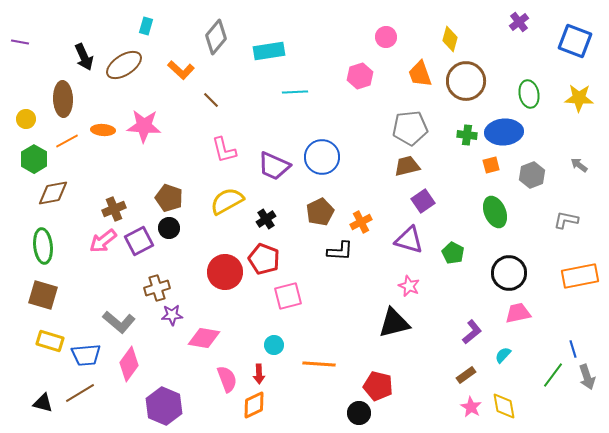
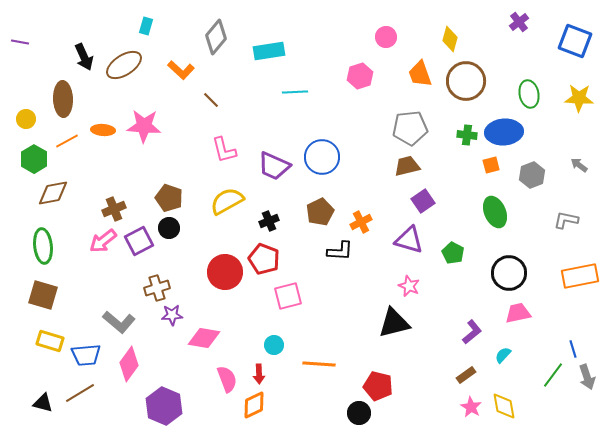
black cross at (266, 219): moved 3 px right, 2 px down; rotated 12 degrees clockwise
